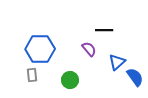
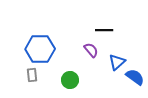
purple semicircle: moved 2 px right, 1 px down
blue semicircle: rotated 18 degrees counterclockwise
